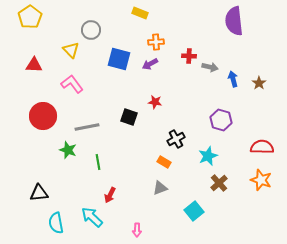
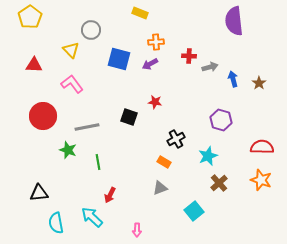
gray arrow: rotated 28 degrees counterclockwise
